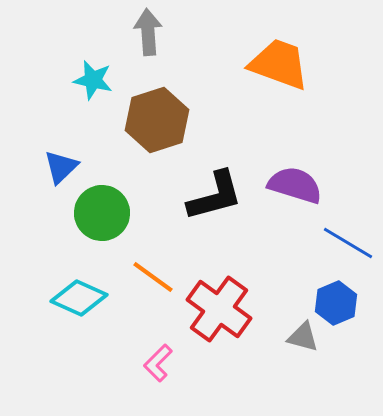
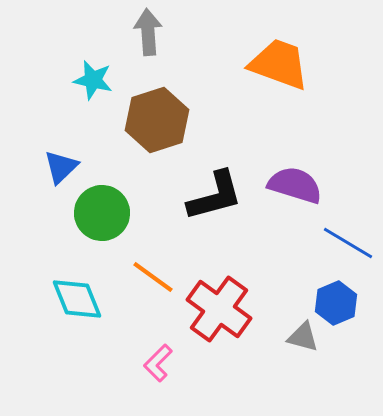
cyan diamond: moved 2 px left, 1 px down; rotated 44 degrees clockwise
